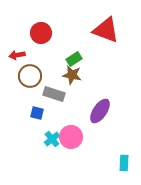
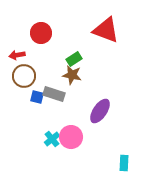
brown circle: moved 6 px left
blue square: moved 16 px up
